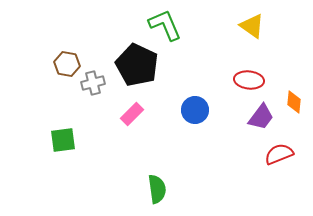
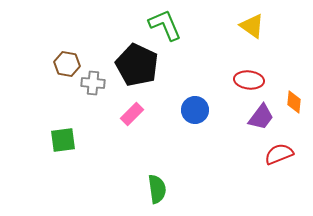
gray cross: rotated 20 degrees clockwise
